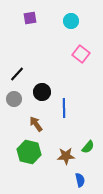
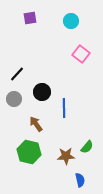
green semicircle: moved 1 px left
